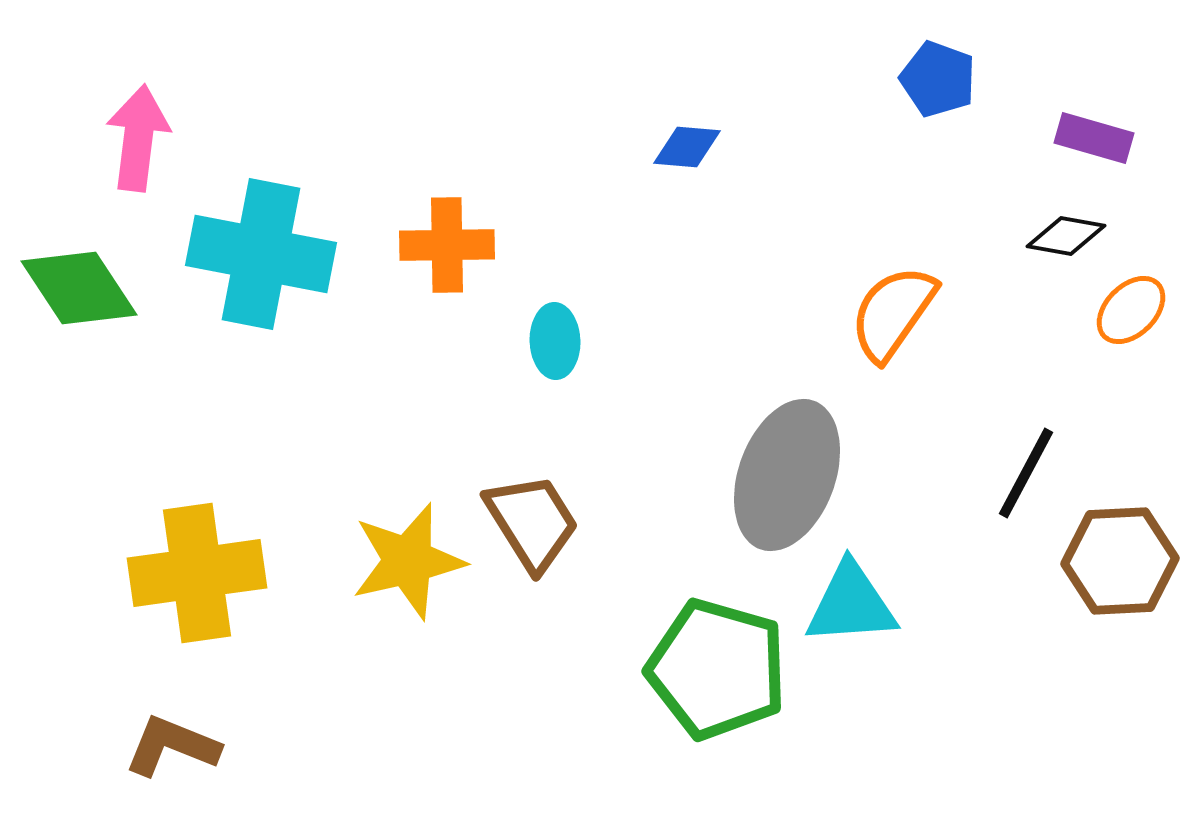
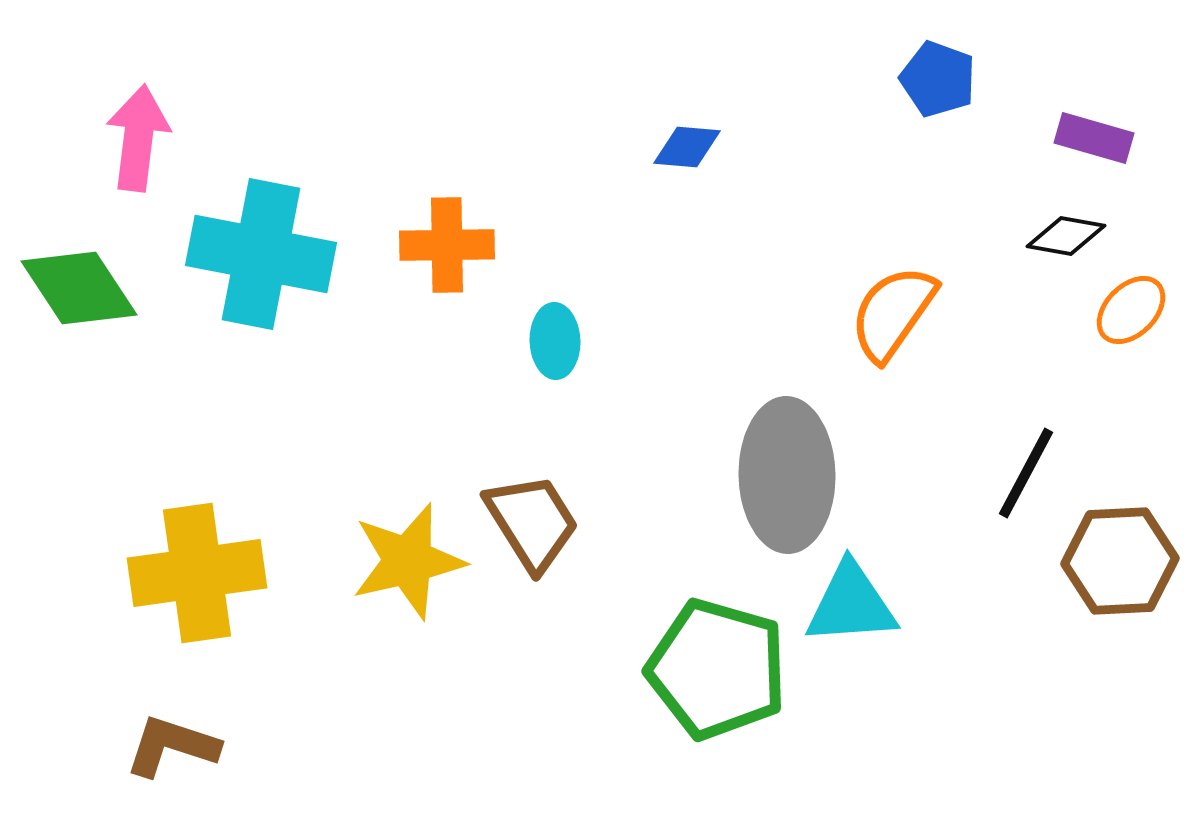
gray ellipse: rotated 21 degrees counterclockwise
brown L-shape: rotated 4 degrees counterclockwise
